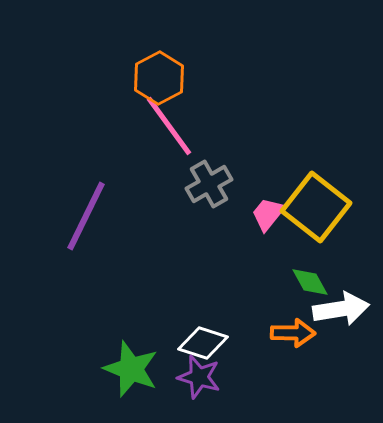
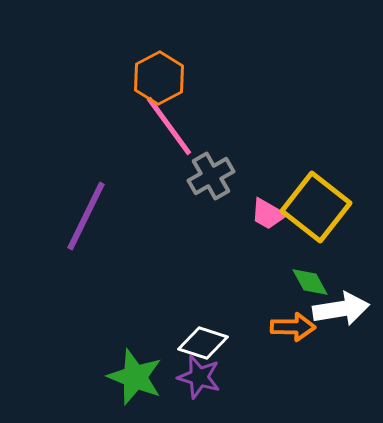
gray cross: moved 2 px right, 8 px up
pink trapezoid: rotated 99 degrees counterclockwise
orange arrow: moved 6 px up
green star: moved 4 px right, 8 px down
